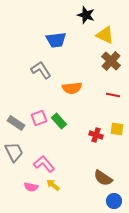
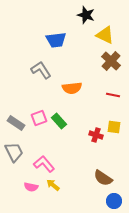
yellow square: moved 3 px left, 2 px up
